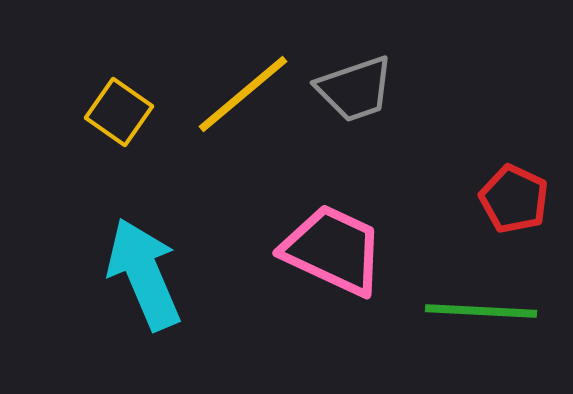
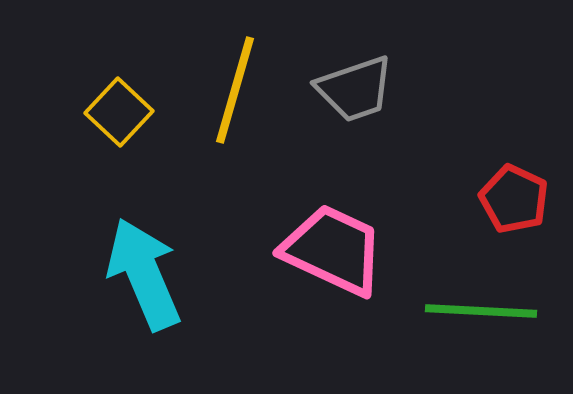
yellow line: moved 8 px left, 4 px up; rotated 34 degrees counterclockwise
yellow square: rotated 8 degrees clockwise
